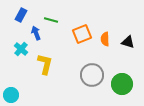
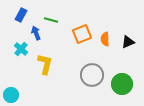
black triangle: rotated 40 degrees counterclockwise
